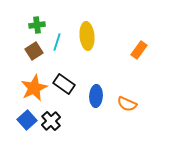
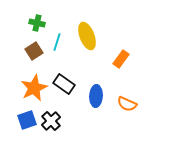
green cross: moved 2 px up; rotated 21 degrees clockwise
yellow ellipse: rotated 16 degrees counterclockwise
orange rectangle: moved 18 px left, 9 px down
blue square: rotated 24 degrees clockwise
